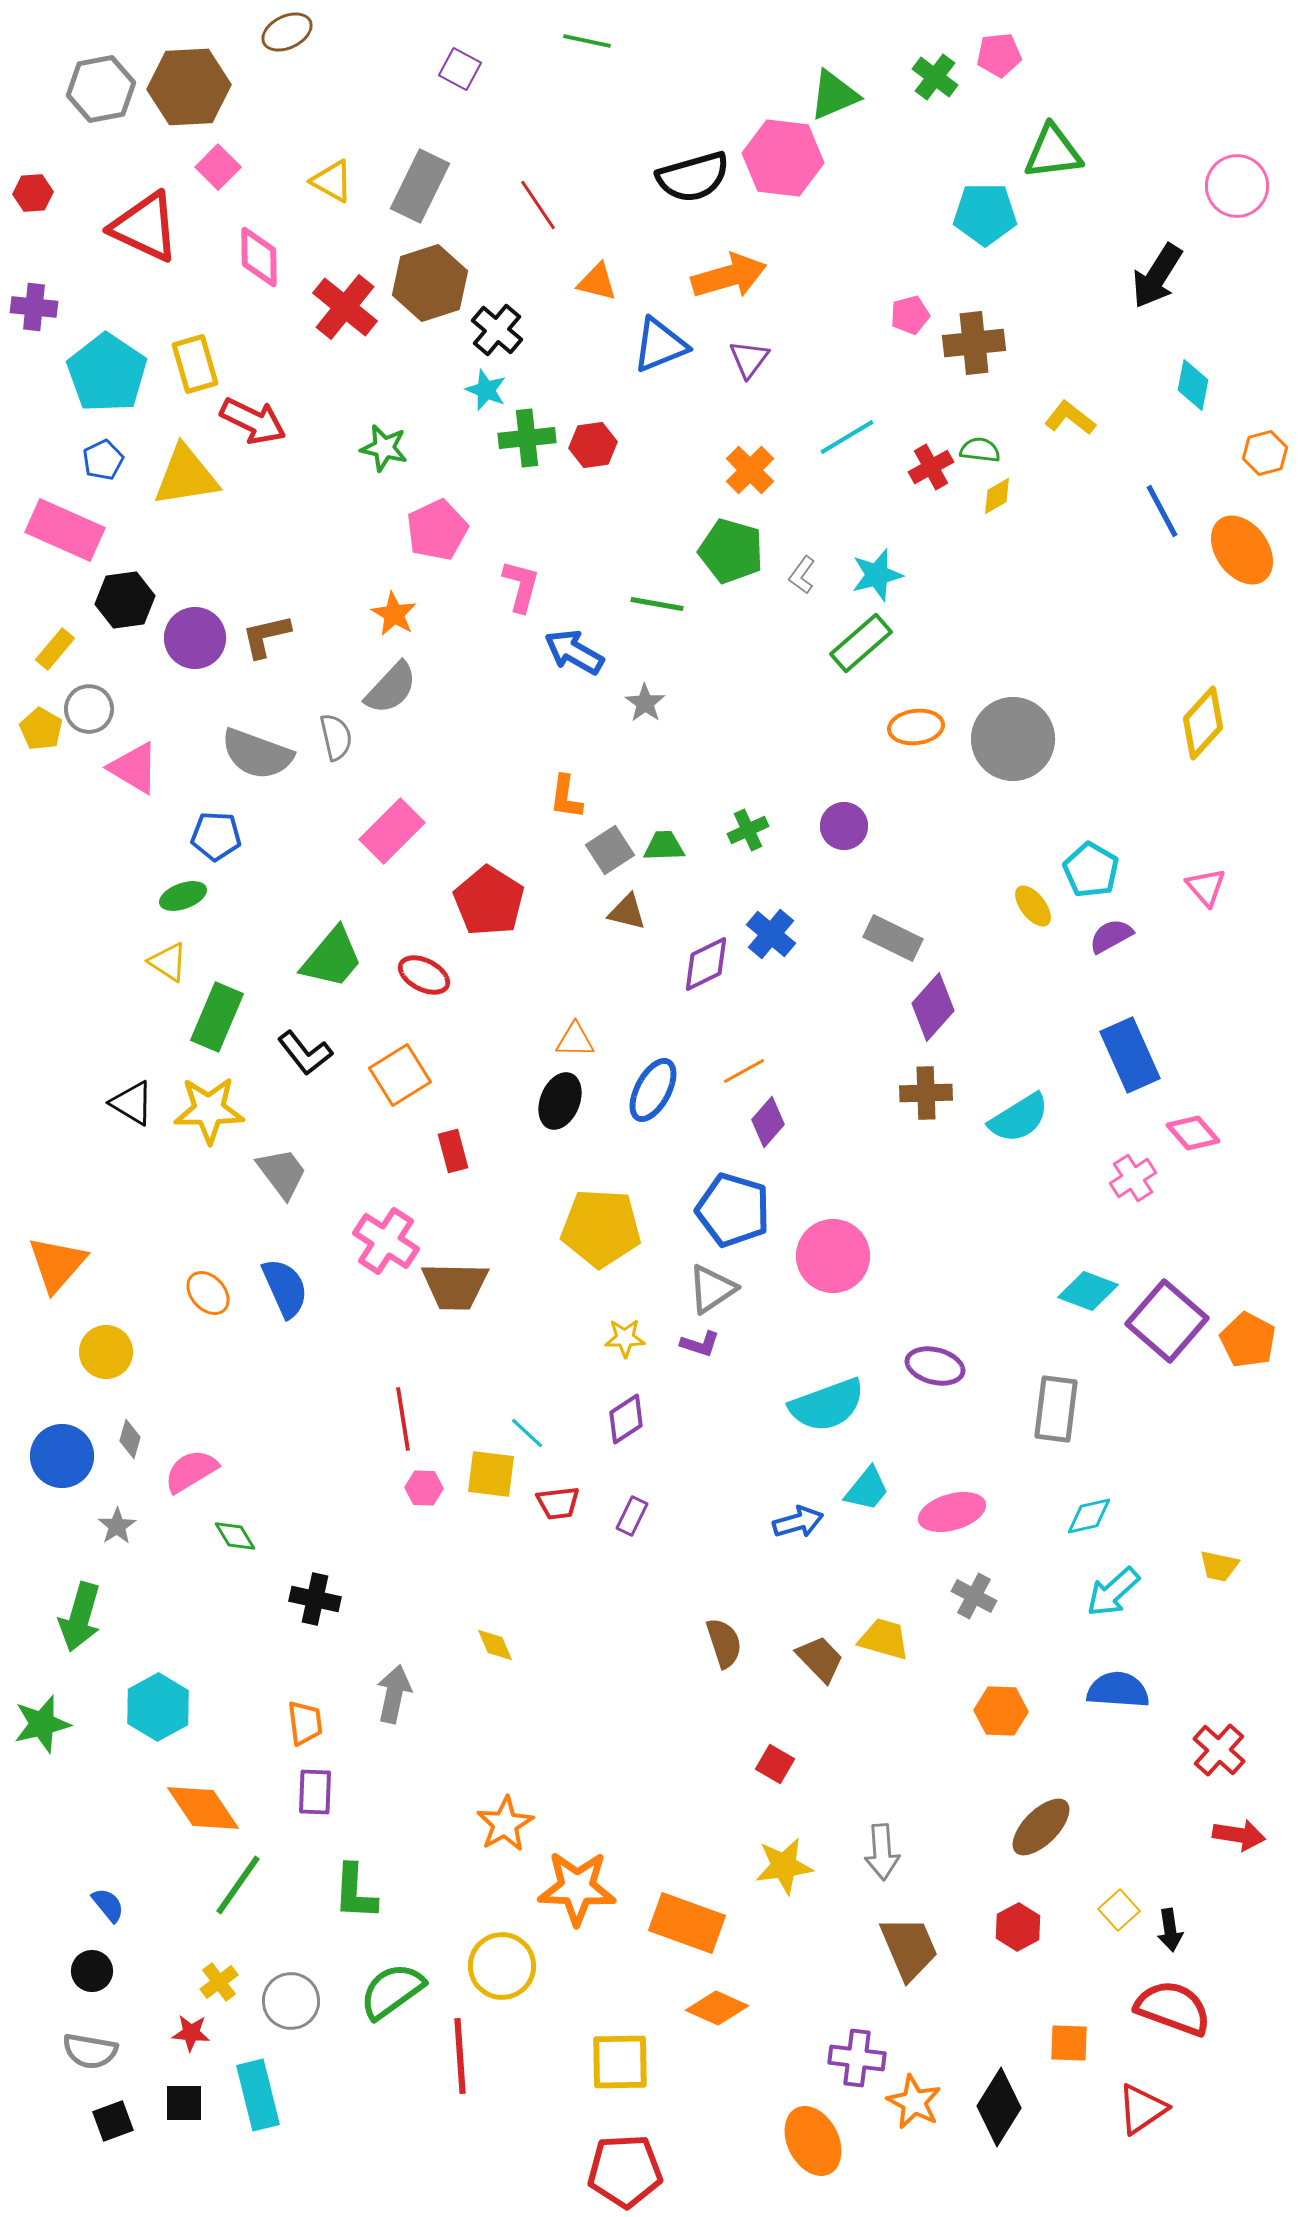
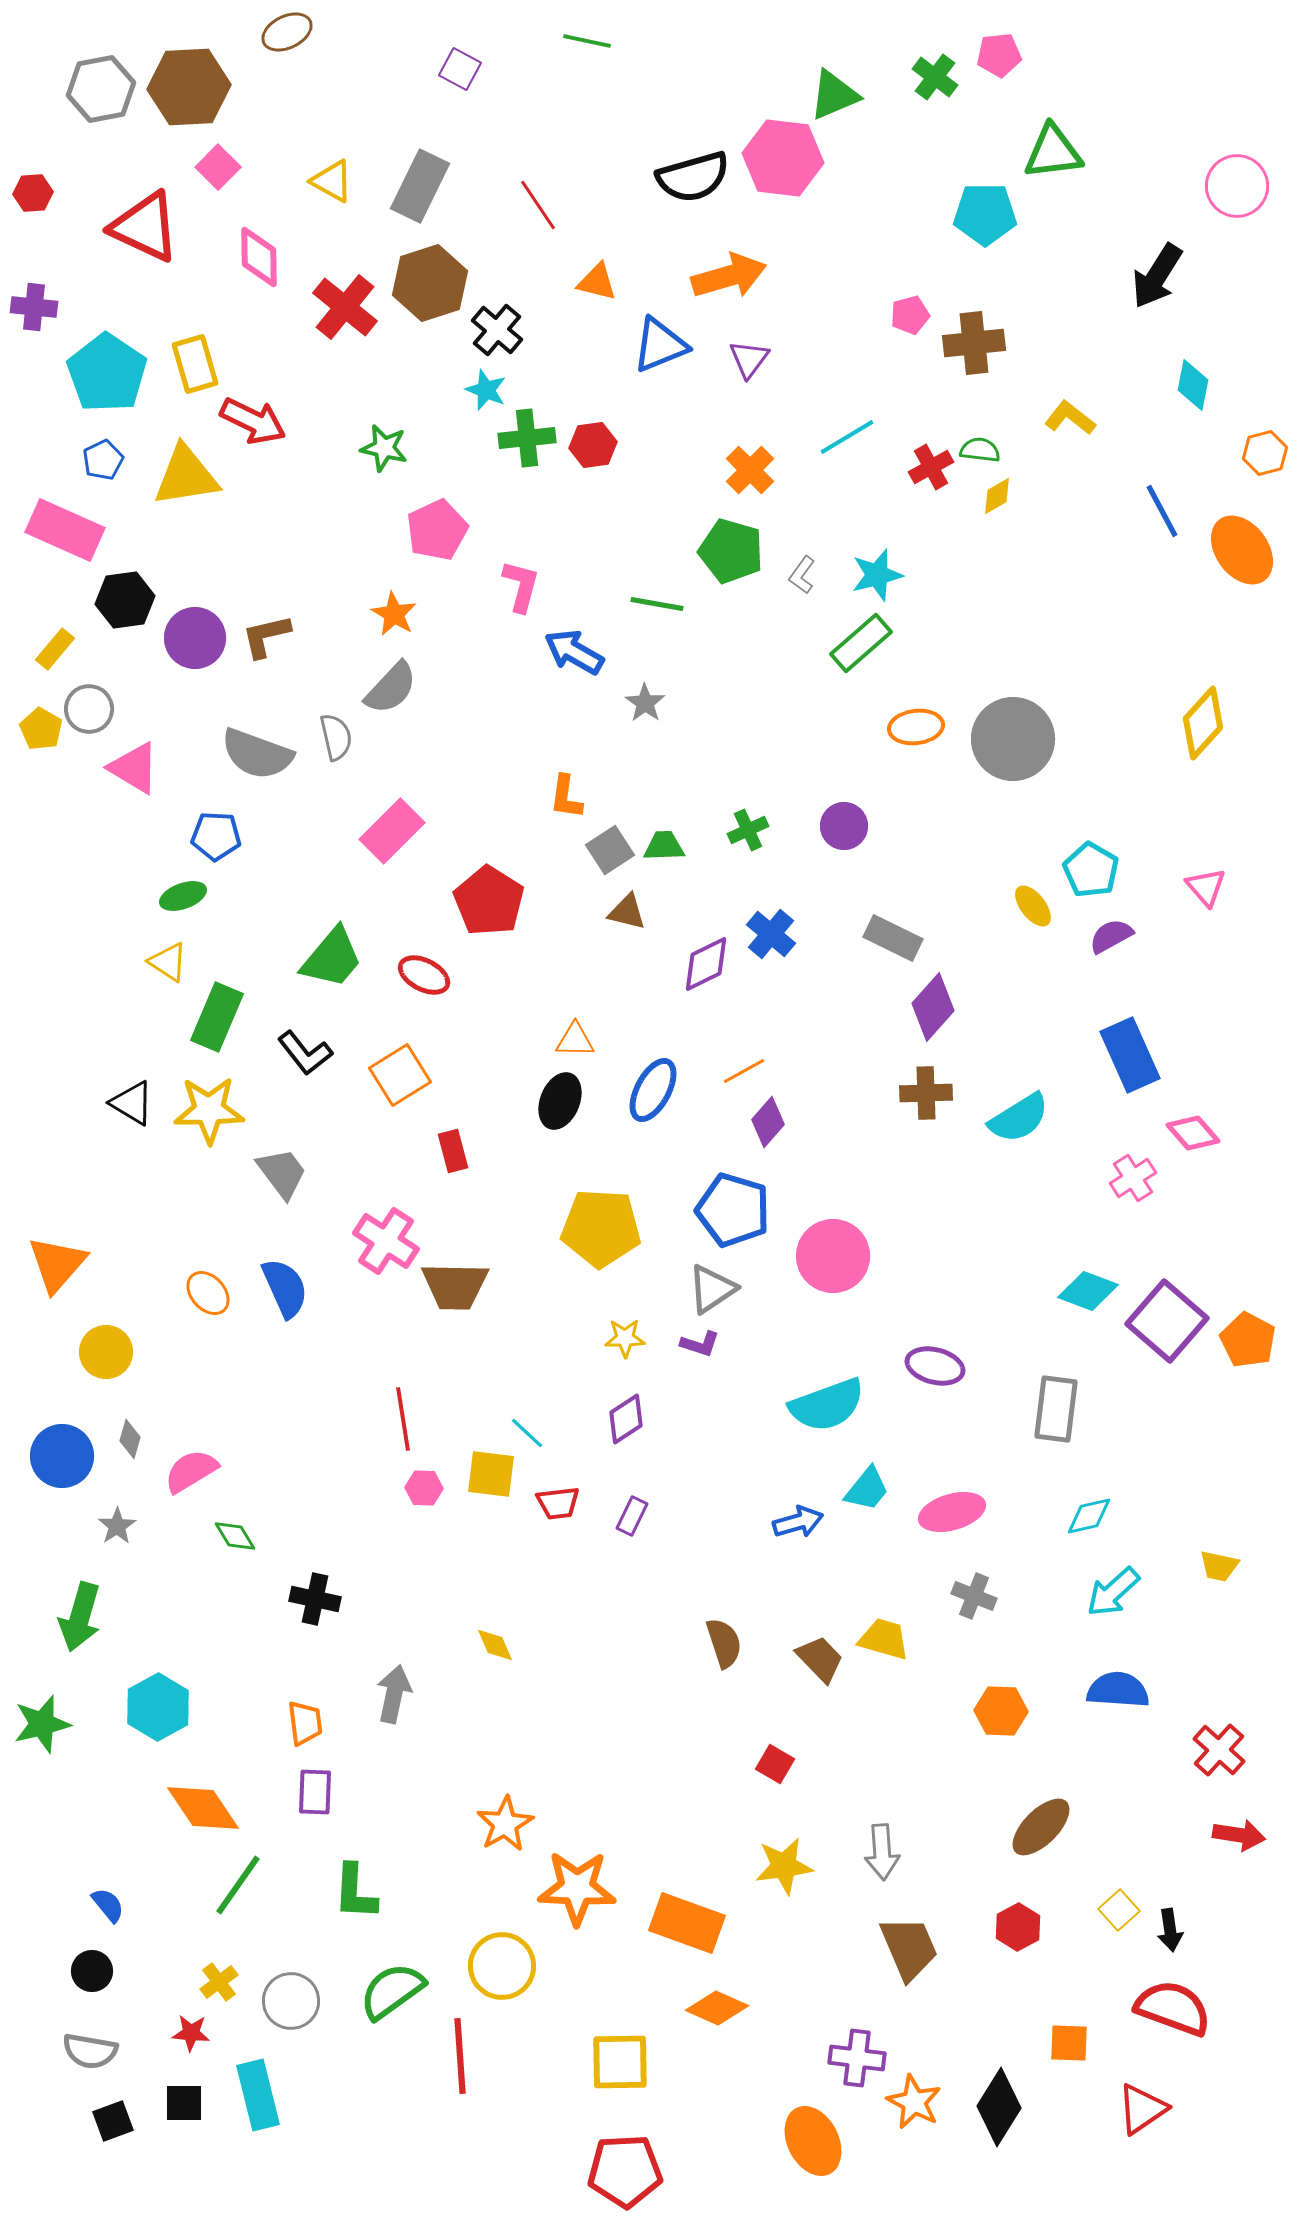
gray cross at (974, 1596): rotated 6 degrees counterclockwise
